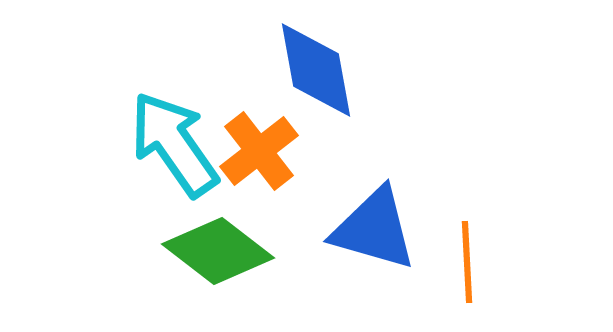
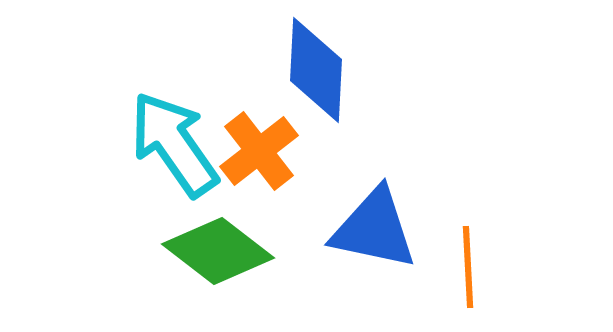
blue diamond: rotated 13 degrees clockwise
blue triangle: rotated 4 degrees counterclockwise
orange line: moved 1 px right, 5 px down
